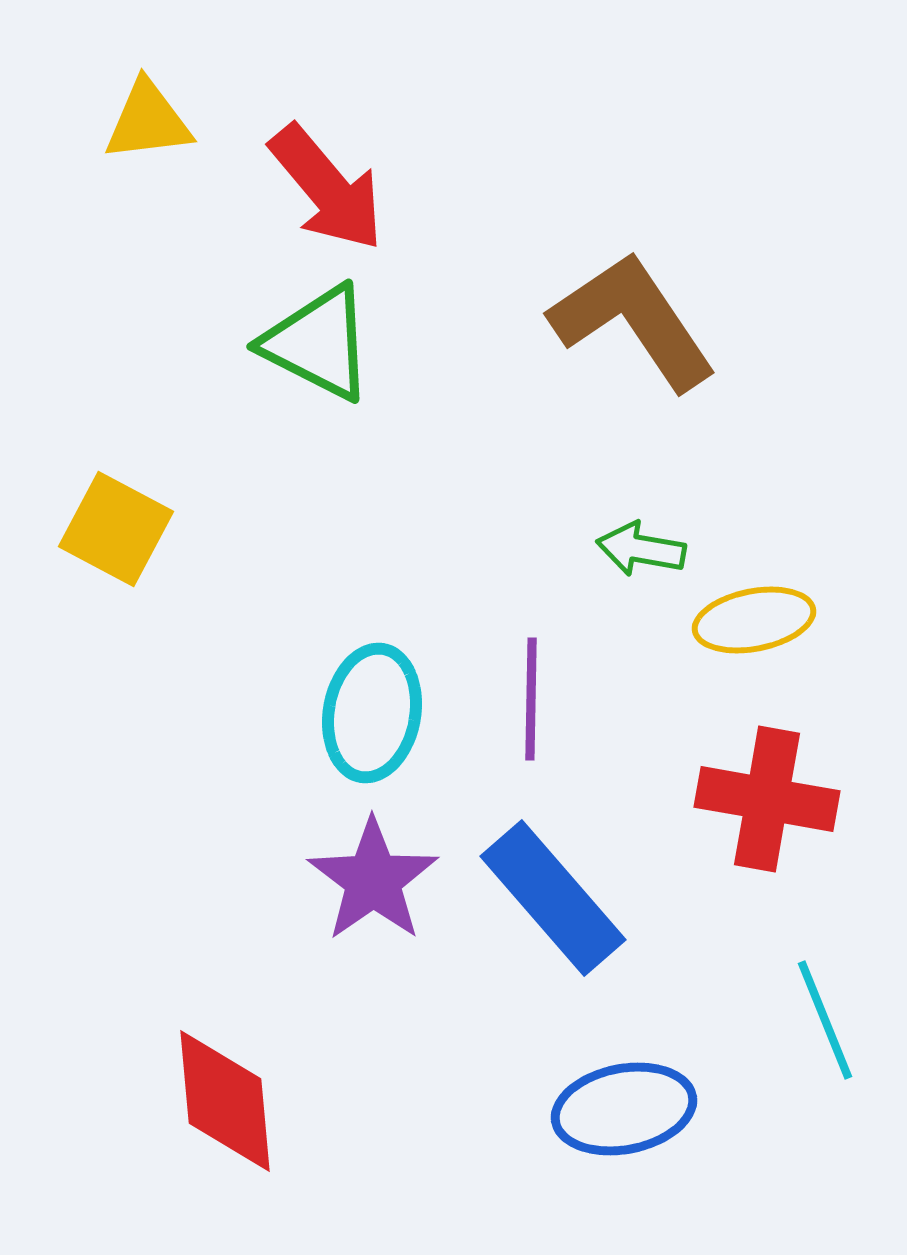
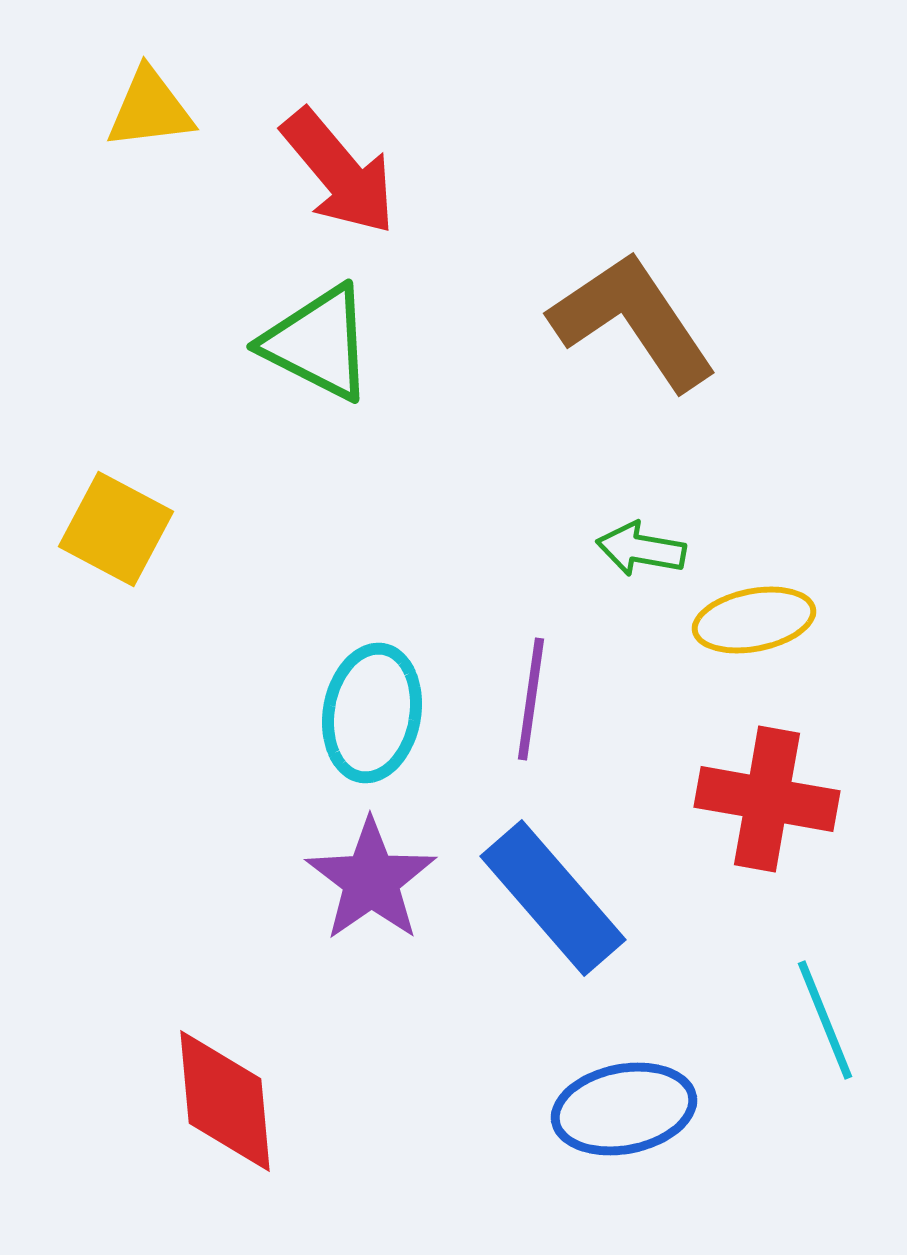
yellow triangle: moved 2 px right, 12 px up
red arrow: moved 12 px right, 16 px up
purple line: rotated 7 degrees clockwise
purple star: moved 2 px left
